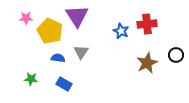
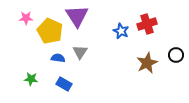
red cross: rotated 12 degrees counterclockwise
gray triangle: moved 1 px left
